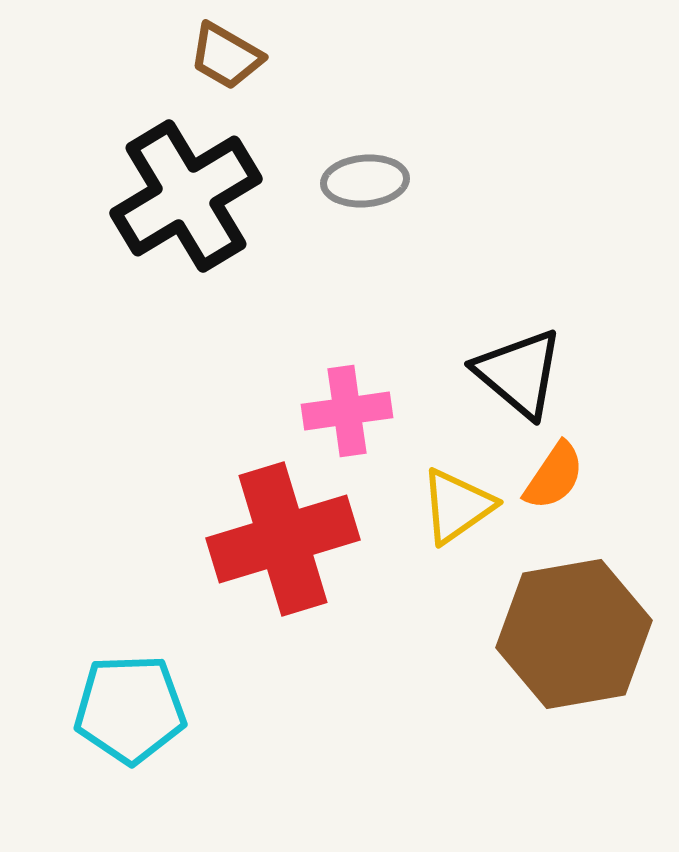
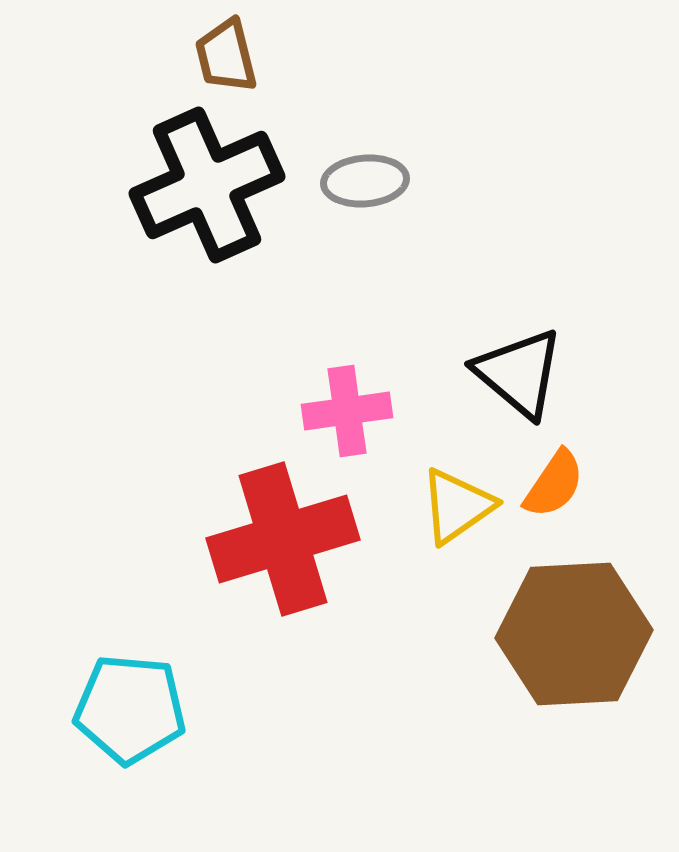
brown trapezoid: rotated 46 degrees clockwise
black cross: moved 21 px right, 11 px up; rotated 7 degrees clockwise
orange semicircle: moved 8 px down
brown hexagon: rotated 7 degrees clockwise
cyan pentagon: rotated 7 degrees clockwise
